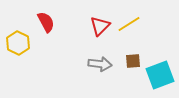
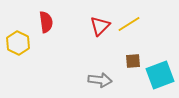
red semicircle: rotated 20 degrees clockwise
gray arrow: moved 16 px down
